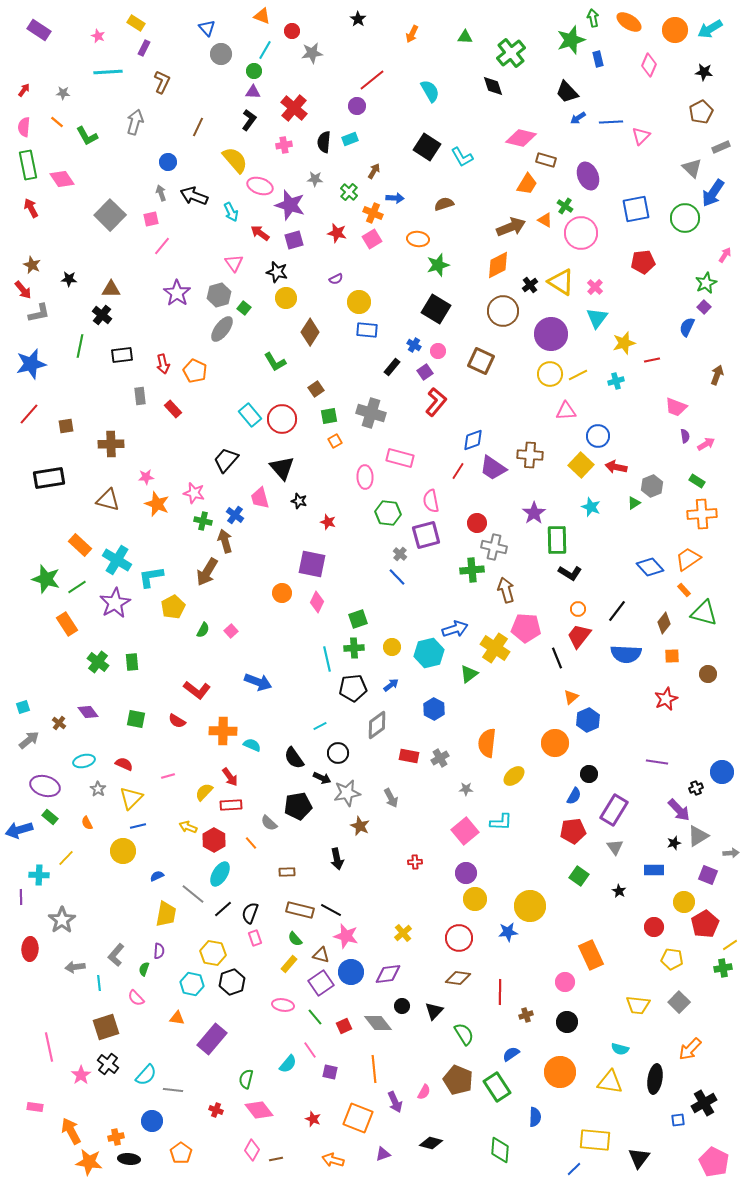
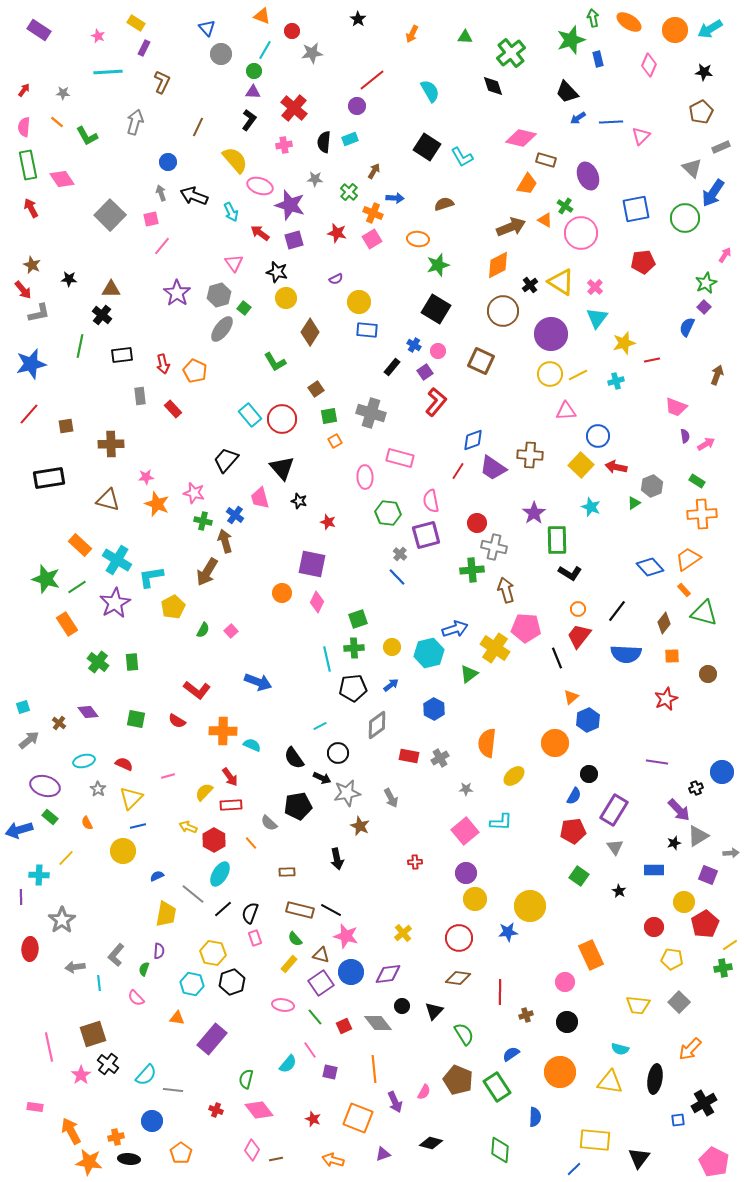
brown square at (106, 1027): moved 13 px left, 7 px down
